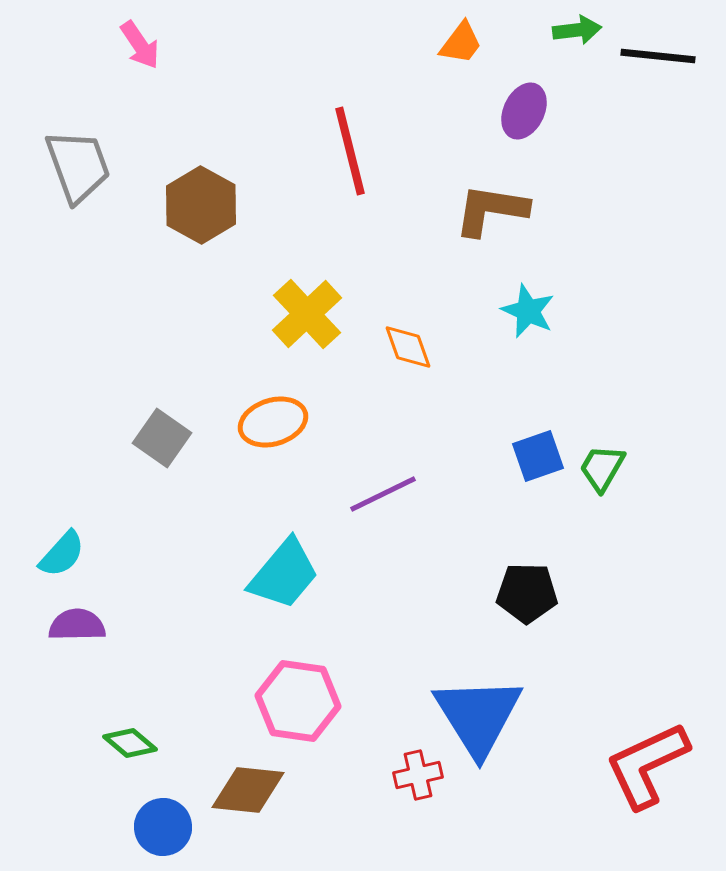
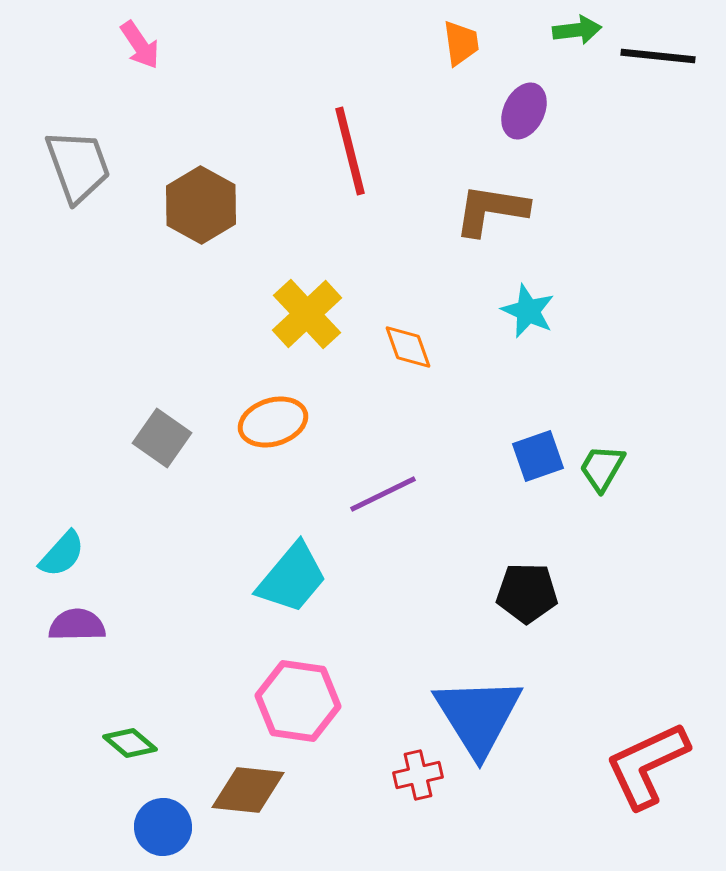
orange trapezoid: rotated 45 degrees counterclockwise
cyan trapezoid: moved 8 px right, 4 px down
